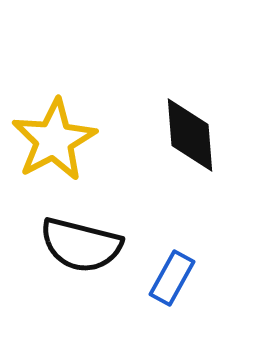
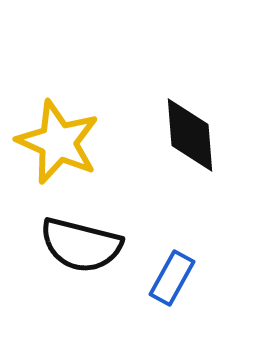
yellow star: moved 4 px right, 2 px down; rotated 20 degrees counterclockwise
